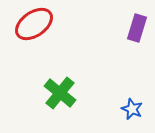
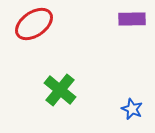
purple rectangle: moved 5 px left, 9 px up; rotated 72 degrees clockwise
green cross: moved 3 px up
